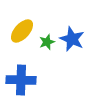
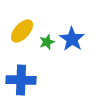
blue star: rotated 10 degrees clockwise
